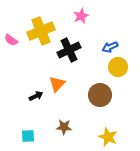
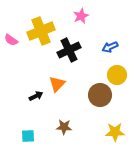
yellow circle: moved 1 px left, 8 px down
yellow star: moved 7 px right, 5 px up; rotated 24 degrees counterclockwise
